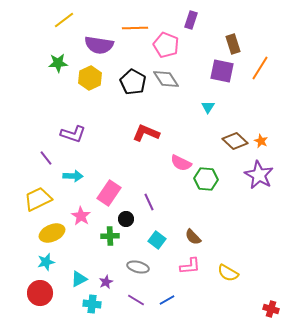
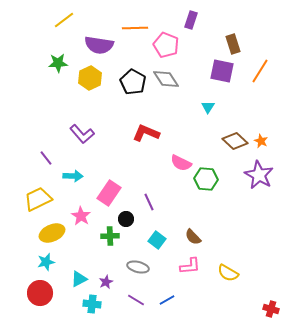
orange line at (260, 68): moved 3 px down
purple L-shape at (73, 134): moved 9 px right; rotated 30 degrees clockwise
